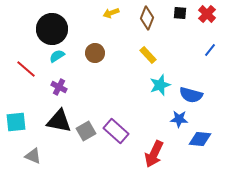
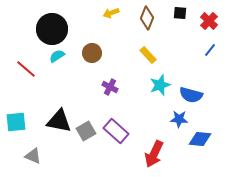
red cross: moved 2 px right, 7 px down
brown circle: moved 3 px left
purple cross: moved 51 px right
